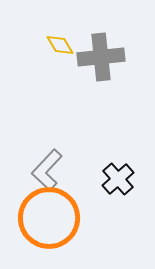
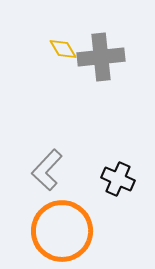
yellow diamond: moved 3 px right, 4 px down
black cross: rotated 24 degrees counterclockwise
orange circle: moved 13 px right, 13 px down
